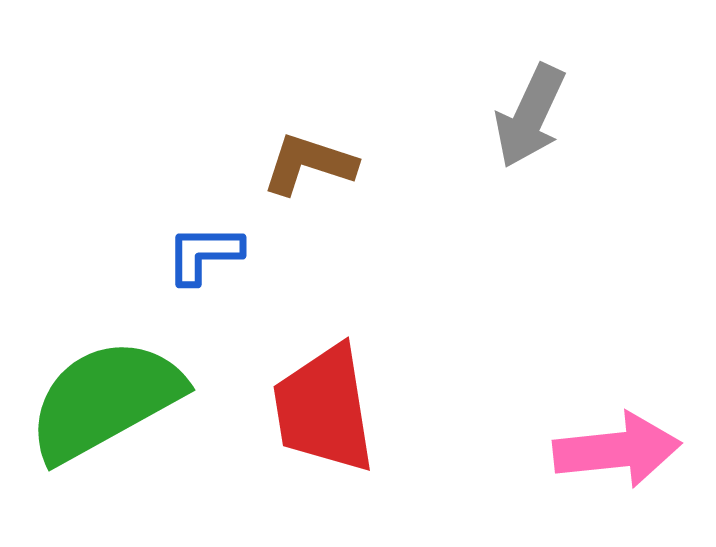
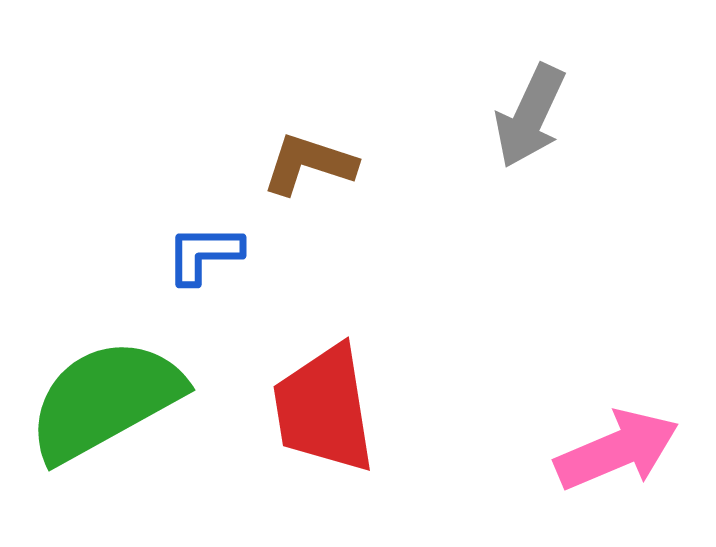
pink arrow: rotated 17 degrees counterclockwise
